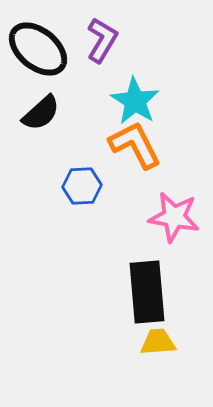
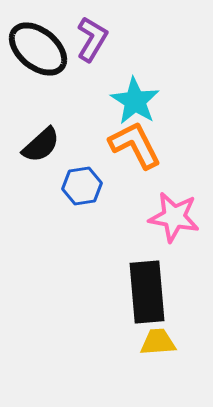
purple L-shape: moved 10 px left, 1 px up
black semicircle: moved 32 px down
blue hexagon: rotated 6 degrees counterclockwise
